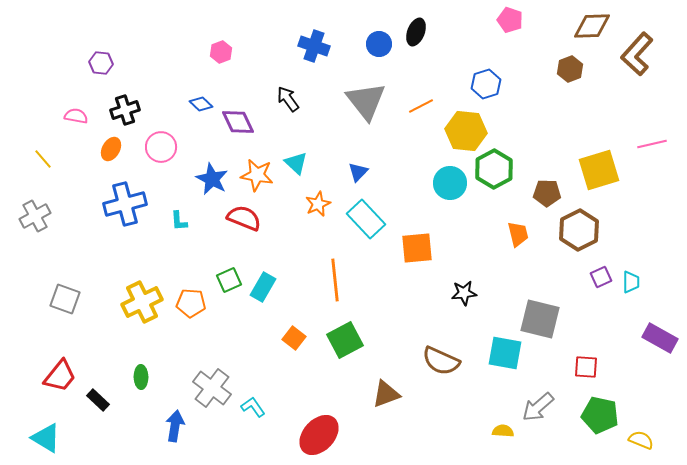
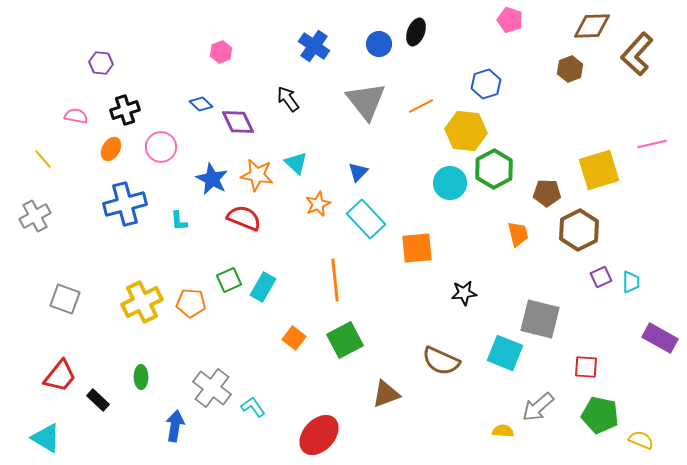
blue cross at (314, 46): rotated 16 degrees clockwise
cyan square at (505, 353): rotated 12 degrees clockwise
